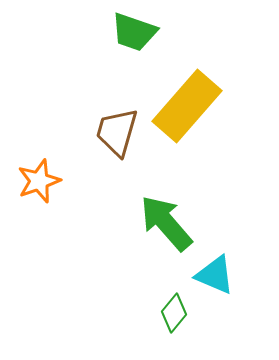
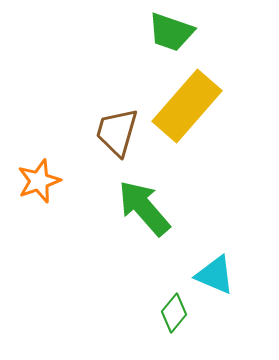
green trapezoid: moved 37 px right
green arrow: moved 22 px left, 15 px up
